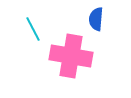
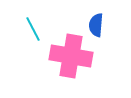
blue semicircle: moved 6 px down
